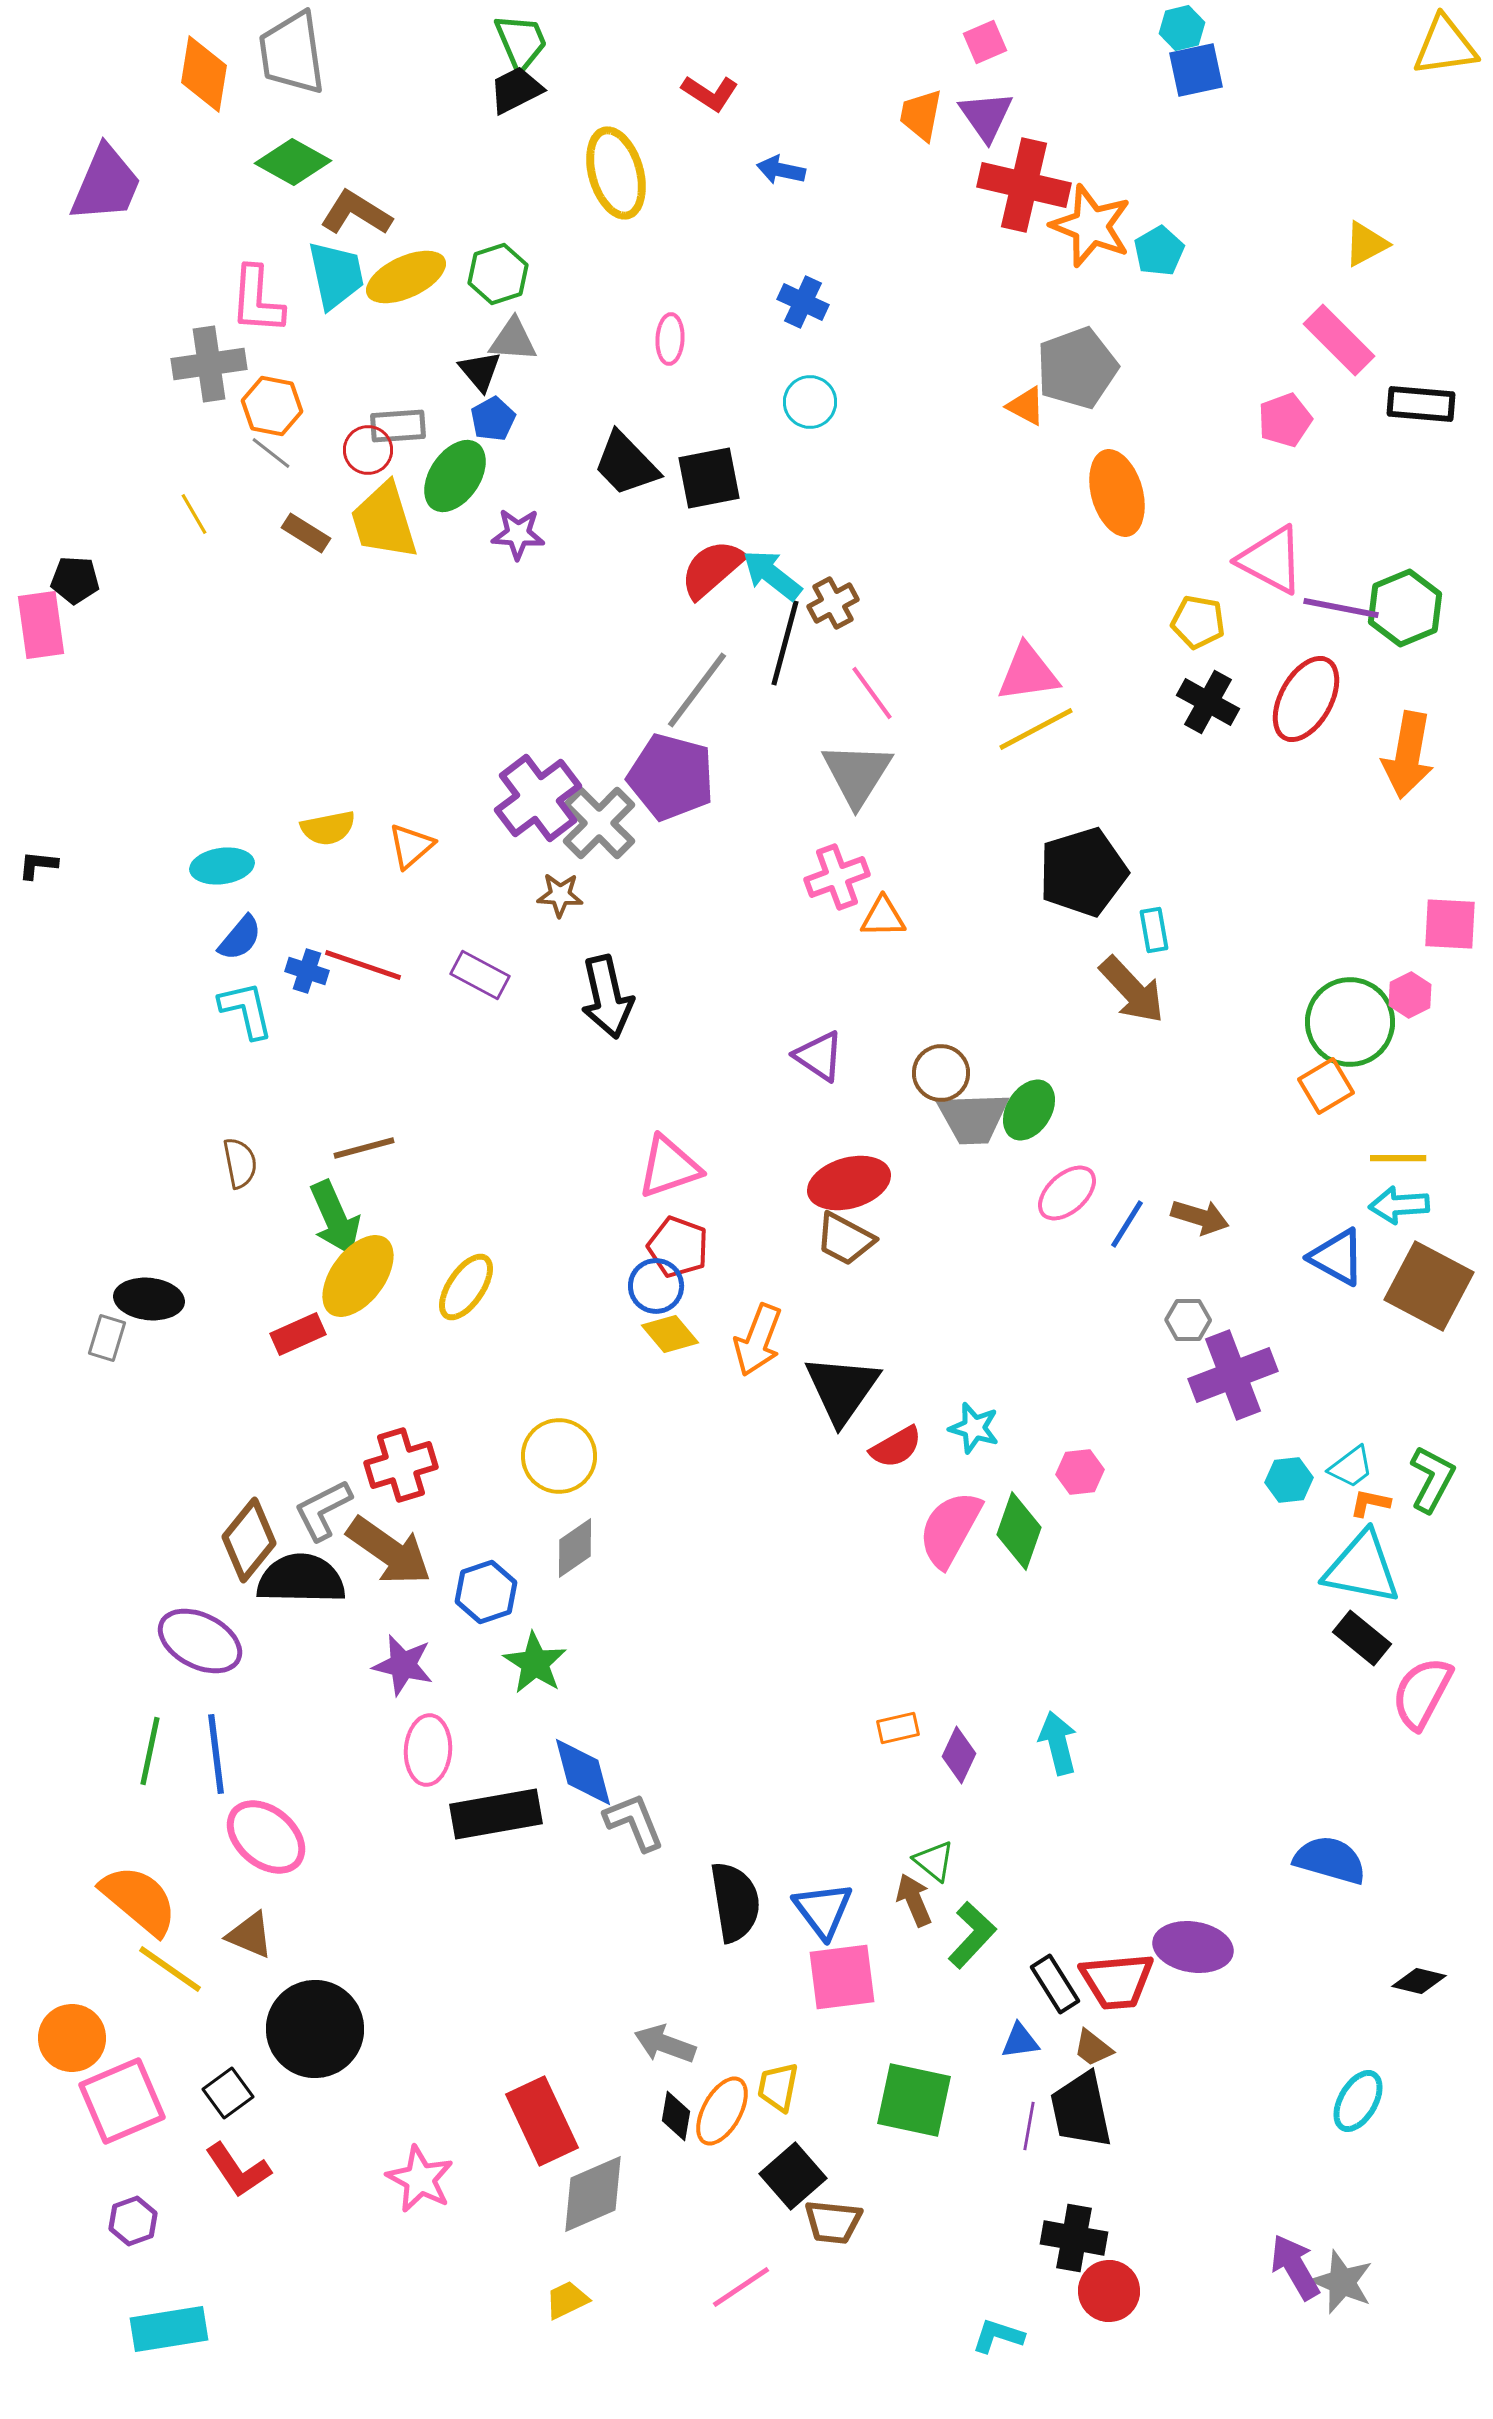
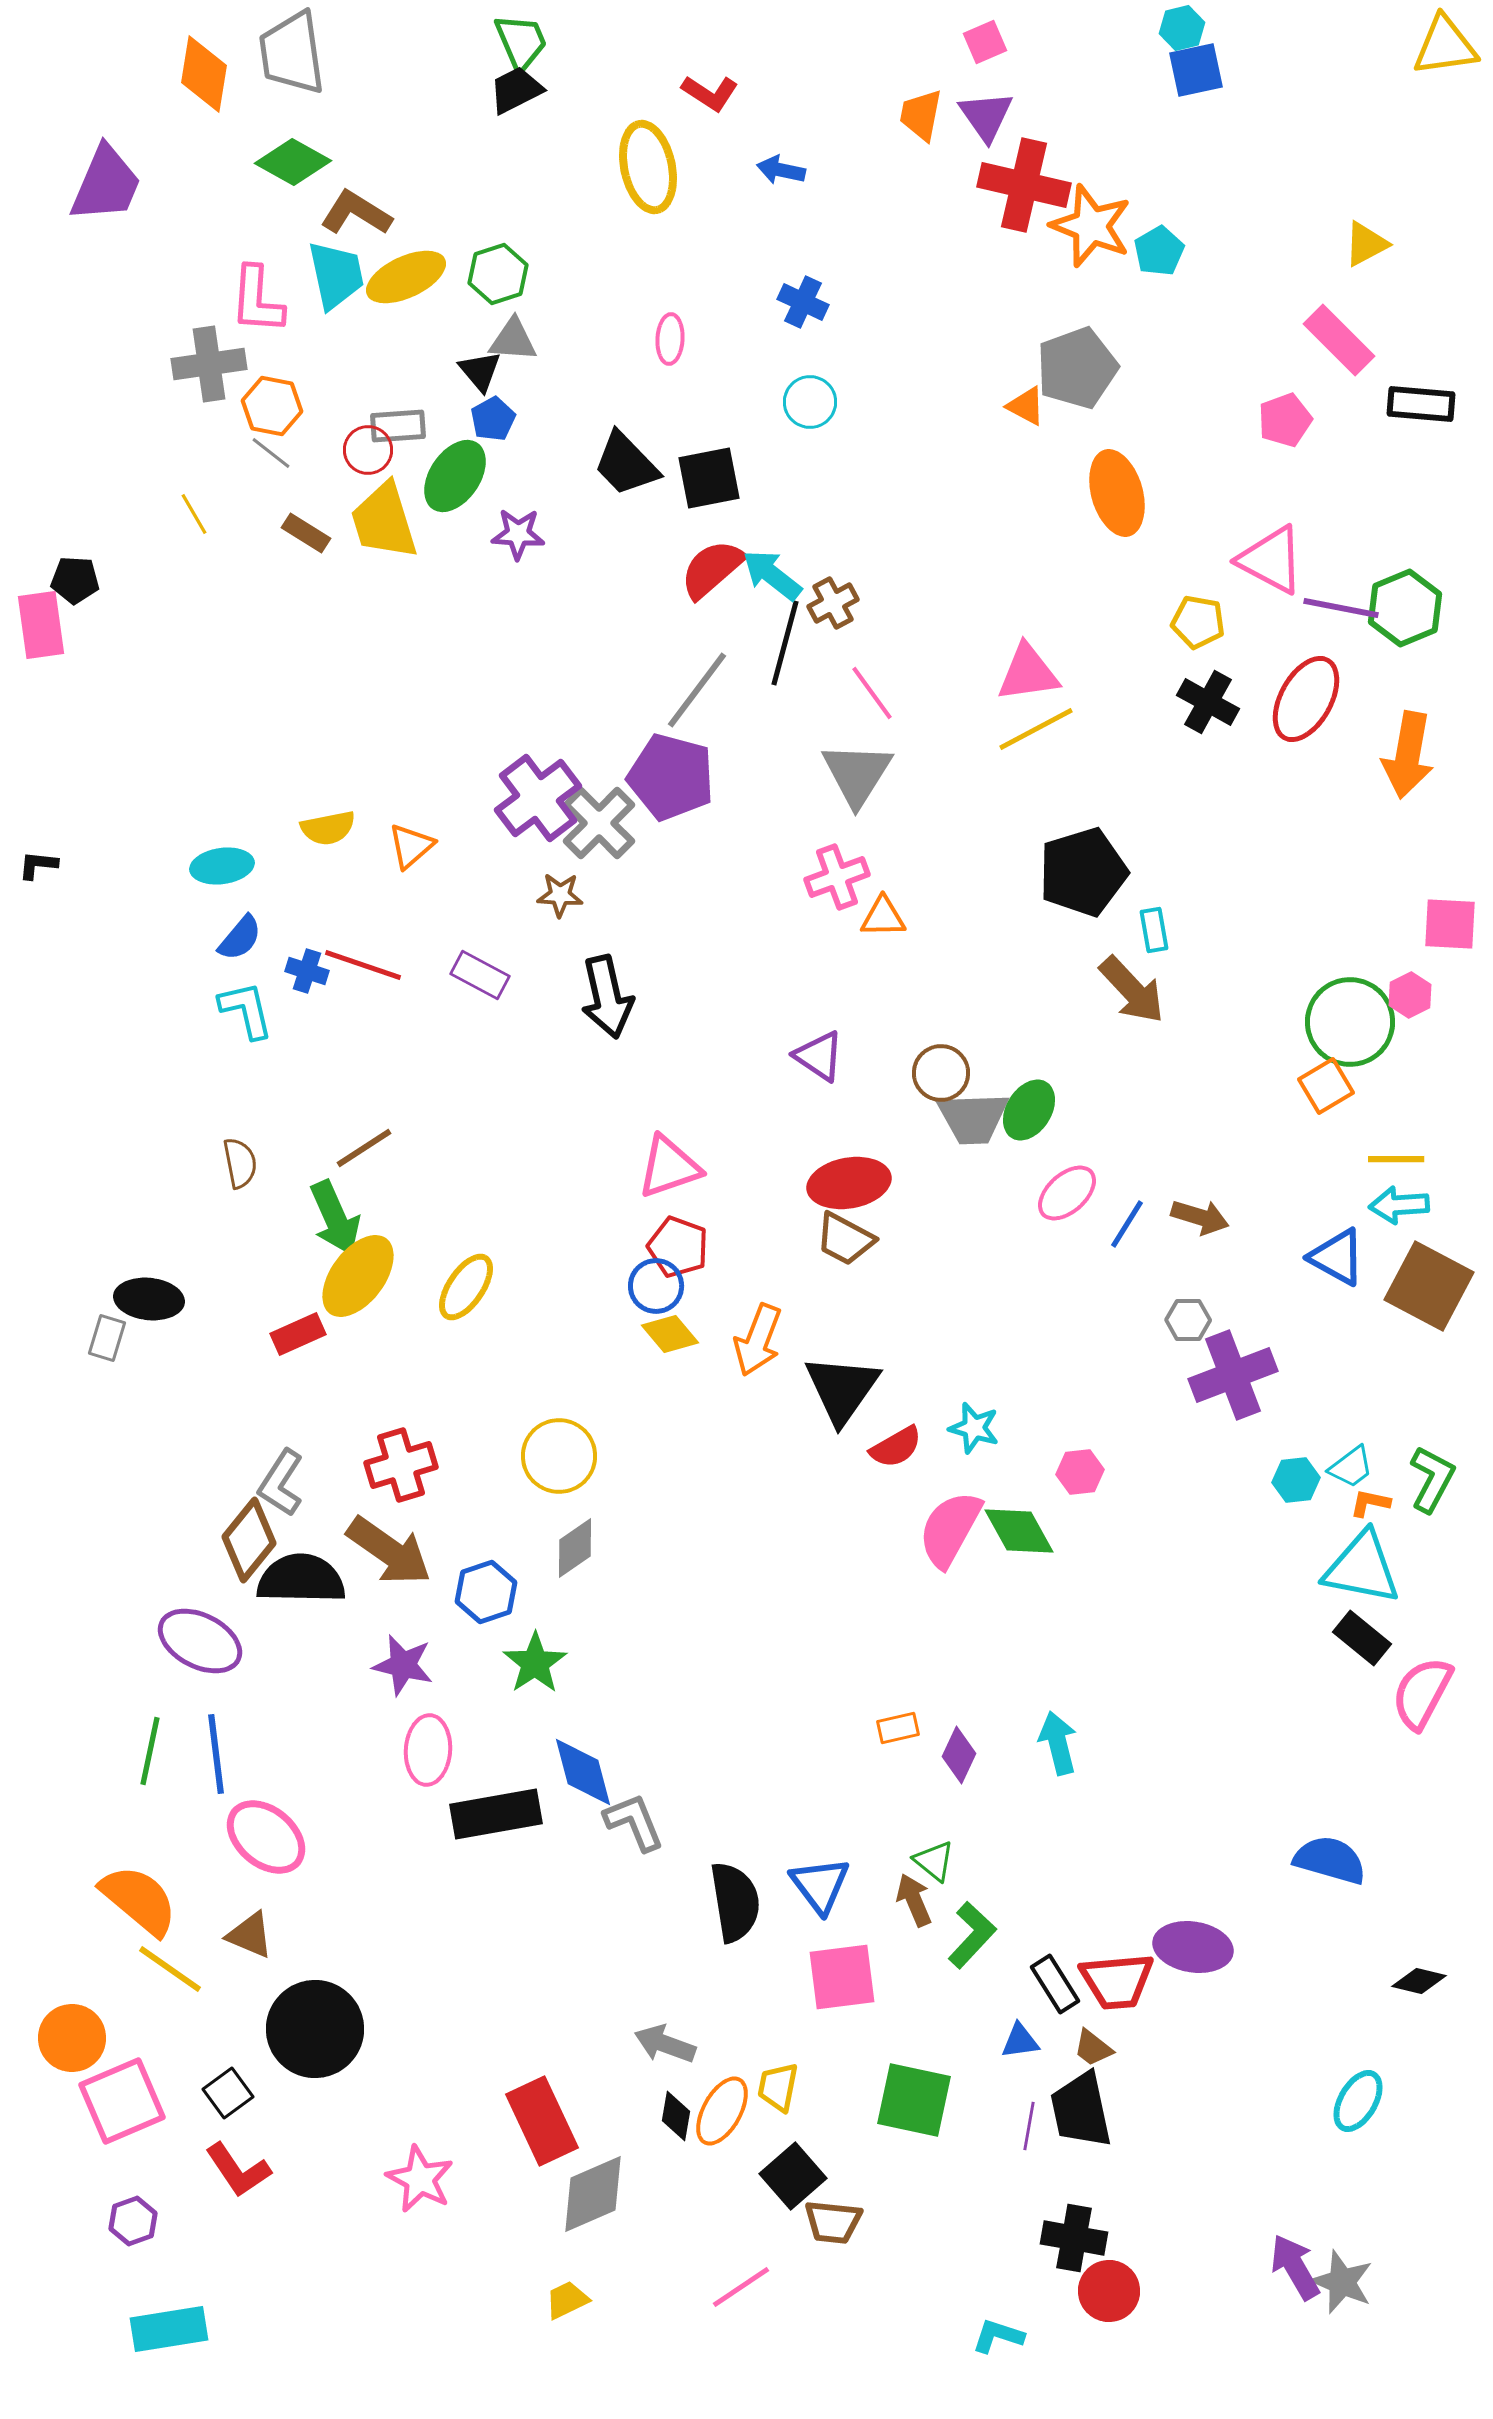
yellow ellipse at (616, 173): moved 32 px right, 6 px up; rotated 4 degrees clockwise
brown line at (364, 1148): rotated 18 degrees counterclockwise
yellow line at (1398, 1158): moved 2 px left, 1 px down
red ellipse at (849, 1183): rotated 6 degrees clockwise
cyan hexagon at (1289, 1480): moved 7 px right
gray L-shape at (323, 1510): moved 42 px left, 27 px up; rotated 30 degrees counterclockwise
green diamond at (1019, 1531): rotated 48 degrees counterclockwise
green star at (535, 1663): rotated 6 degrees clockwise
blue triangle at (823, 1910): moved 3 px left, 25 px up
